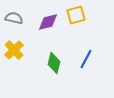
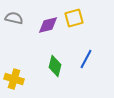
yellow square: moved 2 px left, 3 px down
purple diamond: moved 3 px down
yellow cross: moved 29 px down; rotated 30 degrees counterclockwise
green diamond: moved 1 px right, 3 px down
